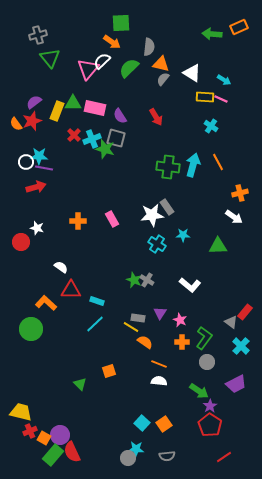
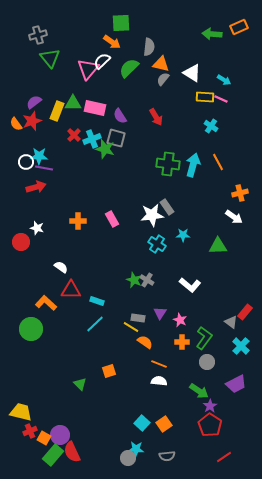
green cross at (168, 167): moved 3 px up
